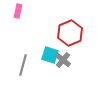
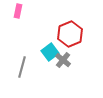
red hexagon: moved 1 px down
cyan square: moved 3 px up; rotated 36 degrees clockwise
gray line: moved 1 px left, 2 px down
